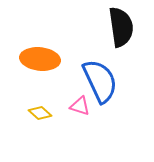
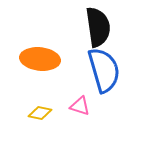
black semicircle: moved 23 px left
blue semicircle: moved 4 px right, 11 px up; rotated 9 degrees clockwise
yellow diamond: rotated 30 degrees counterclockwise
